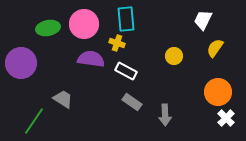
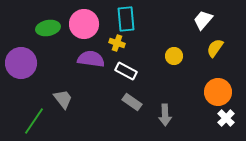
white trapezoid: rotated 15 degrees clockwise
gray trapezoid: rotated 20 degrees clockwise
